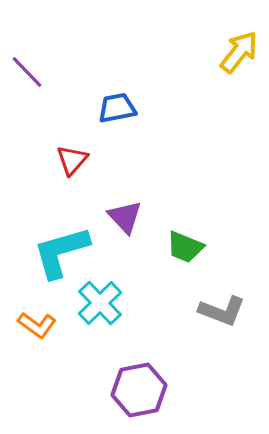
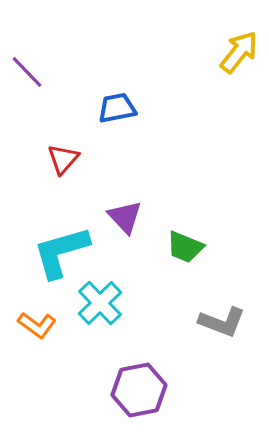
red triangle: moved 9 px left, 1 px up
gray L-shape: moved 11 px down
